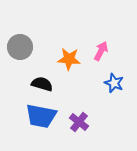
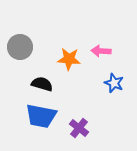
pink arrow: rotated 114 degrees counterclockwise
purple cross: moved 6 px down
